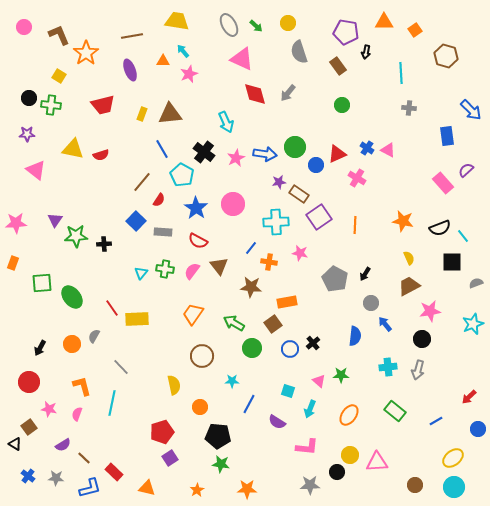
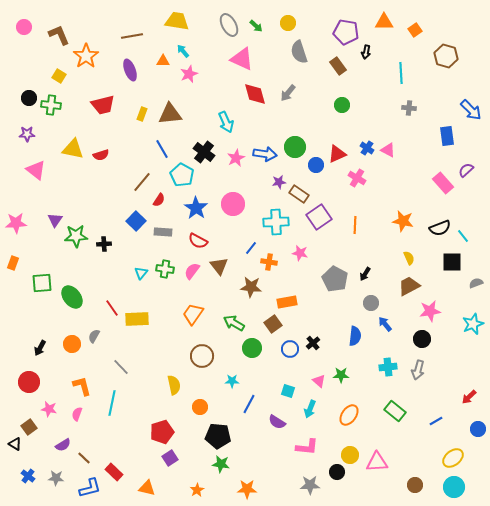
orange star at (86, 53): moved 3 px down
